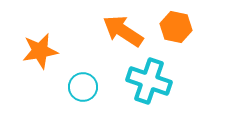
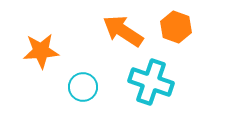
orange hexagon: rotated 8 degrees clockwise
orange star: moved 1 px right; rotated 6 degrees clockwise
cyan cross: moved 2 px right, 1 px down
